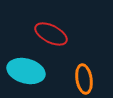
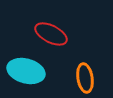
orange ellipse: moved 1 px right, 1 px up
